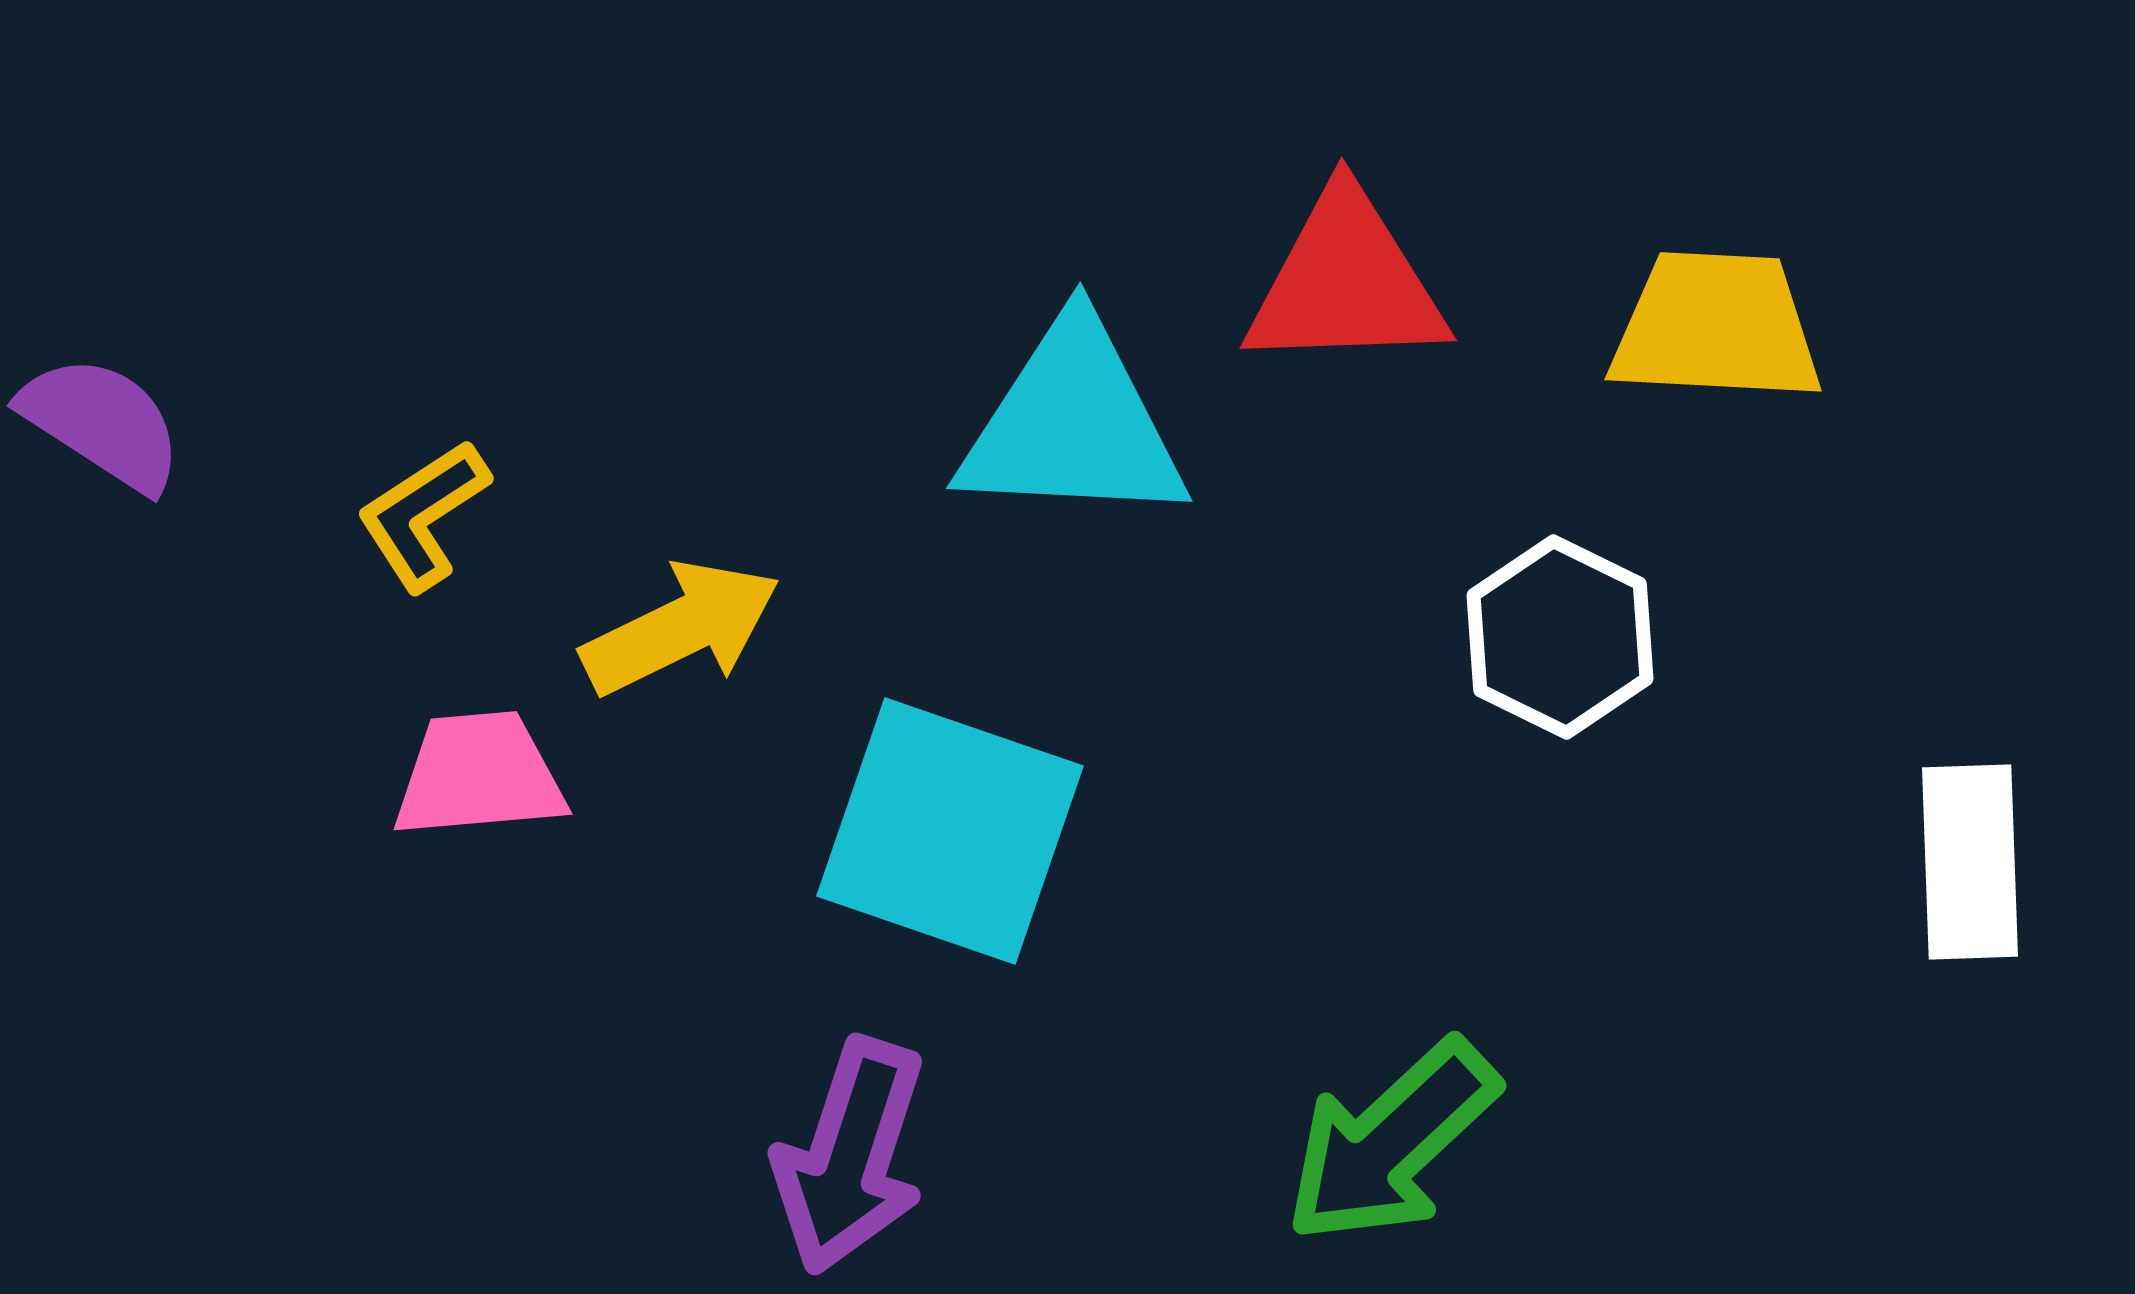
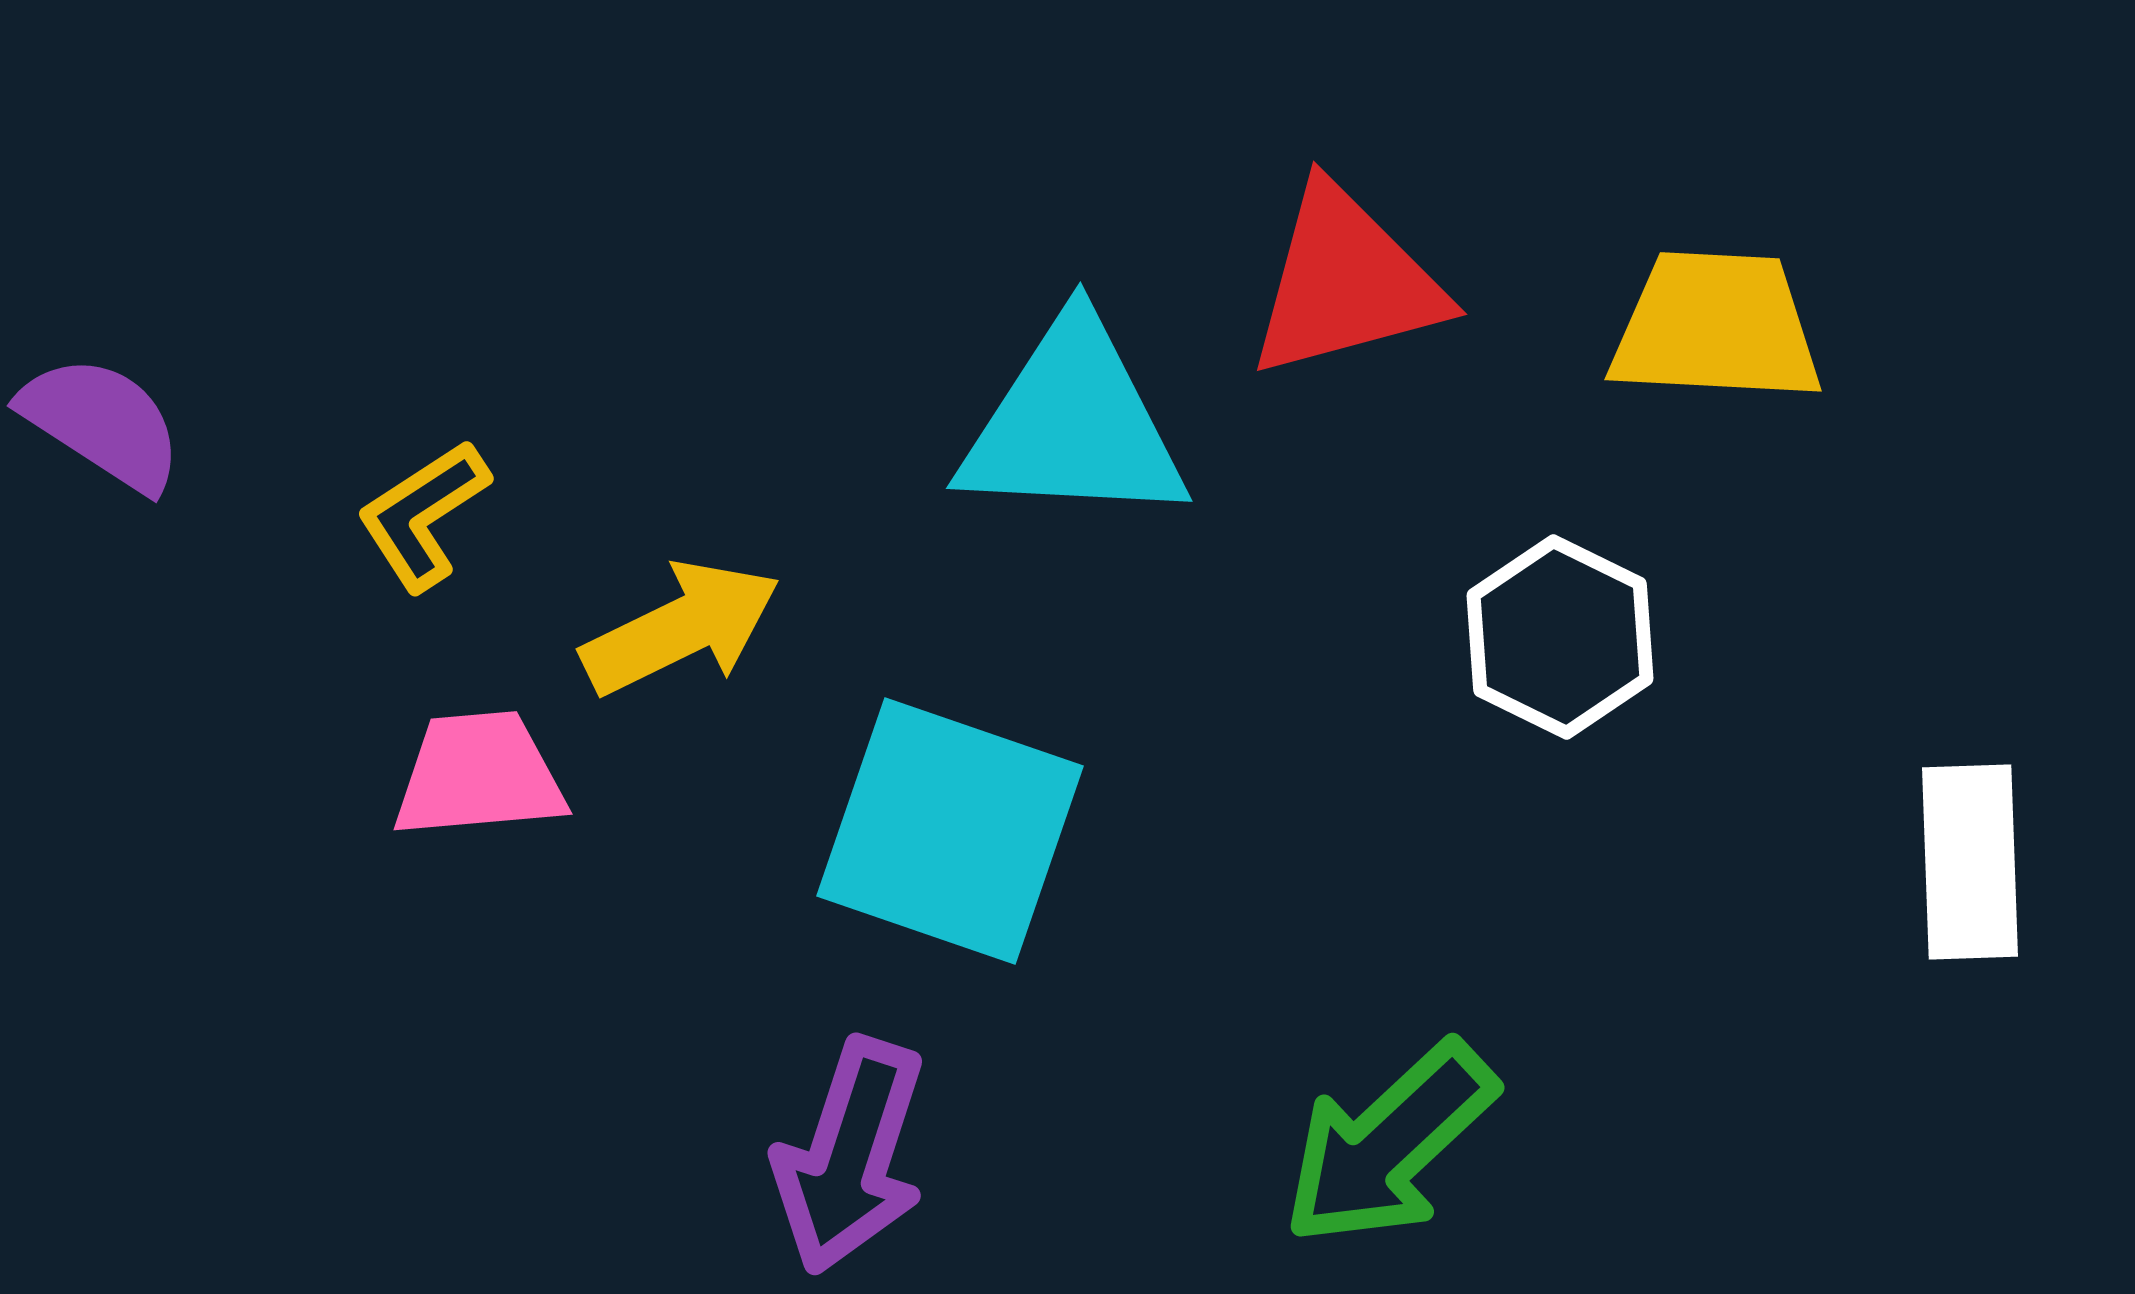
red triangle: rotated 13 degrees counterclockwise
green arrow: moved 2 px left, 2 px down
